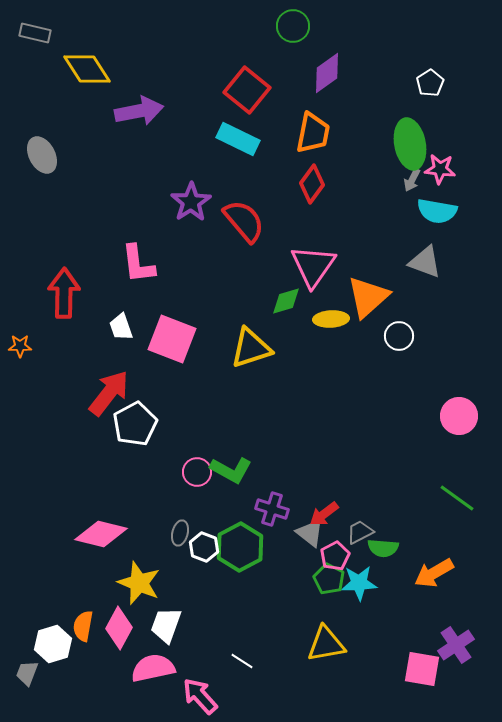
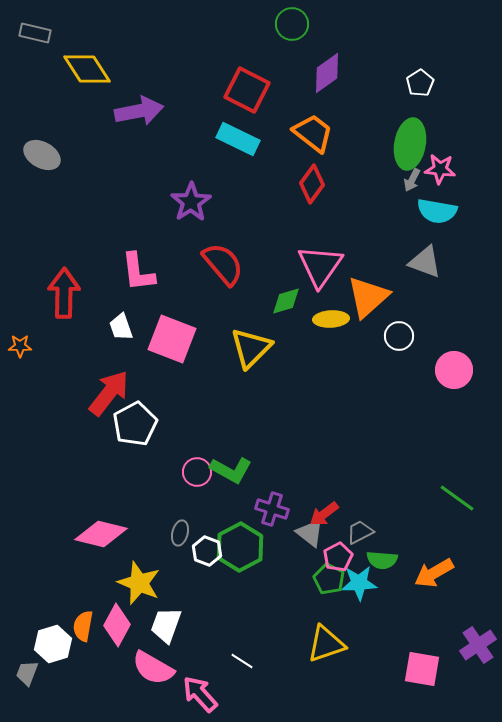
green circle at (293, 26): moved 1 px left, 2 px up
white pentagon at (430, 83): moved 10 px left
red square at (247, 90): rotated 12 degrees counterclockwise
orange trapezoid at (313, 133): rotated 63 degrees counterclockwise
green ellipse at (410, 144): rotated 21 degrees clockwise
gray ellipse at (42, 155): rotated 33 degrees counterclockwise
red semicircle at (244, 221): moved 21 px left, 43 px down
pink L-shape at (138, 264): moved 8 px down
pink triangle at (313, 266): moved 7 px right
yellow triangle at (251, 348): rotated 27 degrees counterclockwise
pink circle at (459, 416): moved 5 px left, 46 px up
white hexagon at (204, 547): moved 3 px right, 4 px down
green semicircle at (383, 548): moved 1 px left, 12 px down
pink pentagon at (335, 556): moved 3 px right, 1 px down
pink diamond at (119, 628): moved 2 px left, 3 px up
yellow triangle at (326, 644): rotated 9 degrees counterclockwise
purple cross at (456, 645): moved 22 px right
pink semicircle at (153, 668): rotated 138 degrees counterclockwise
pink arrow at (200, 696): moved 2 px up
